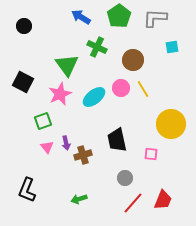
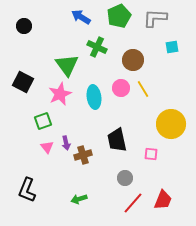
green pentagon: rotated 10 degrees clockwise
cyan ellipse: rotated 60 degrees counterclockwise
